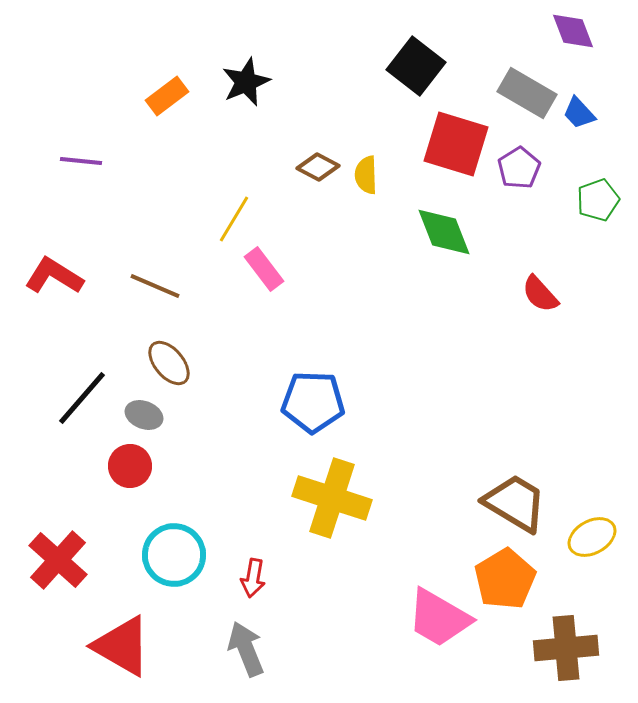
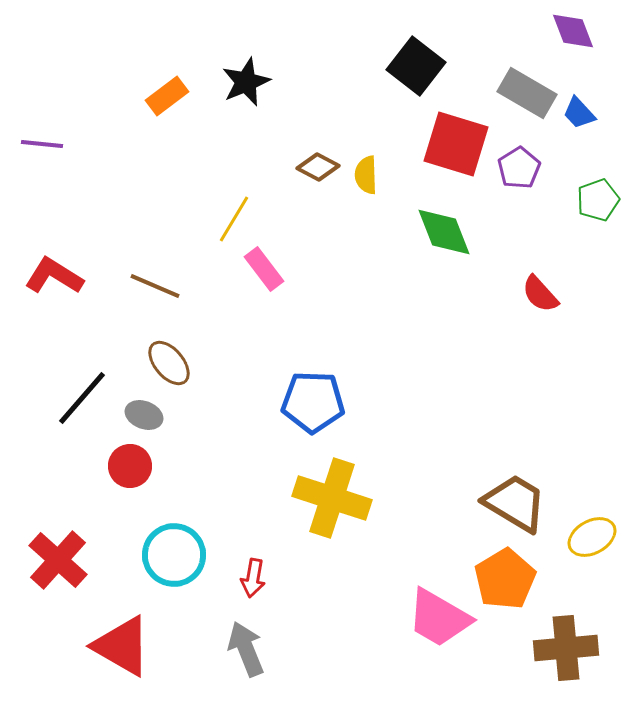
purple line: moved 39 px left, 17 px up
